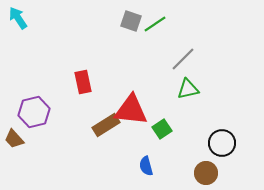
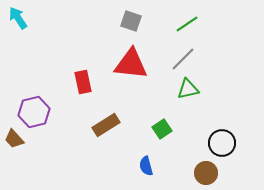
green line: moved 32 px right
red triangle: moved 46 px up
